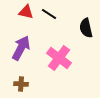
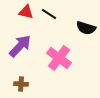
black semicircle: rotated 60 degrees counterclockwise
purple arrow: moved 1 px left, 2 px up; rotated 15 degrees clockwise
